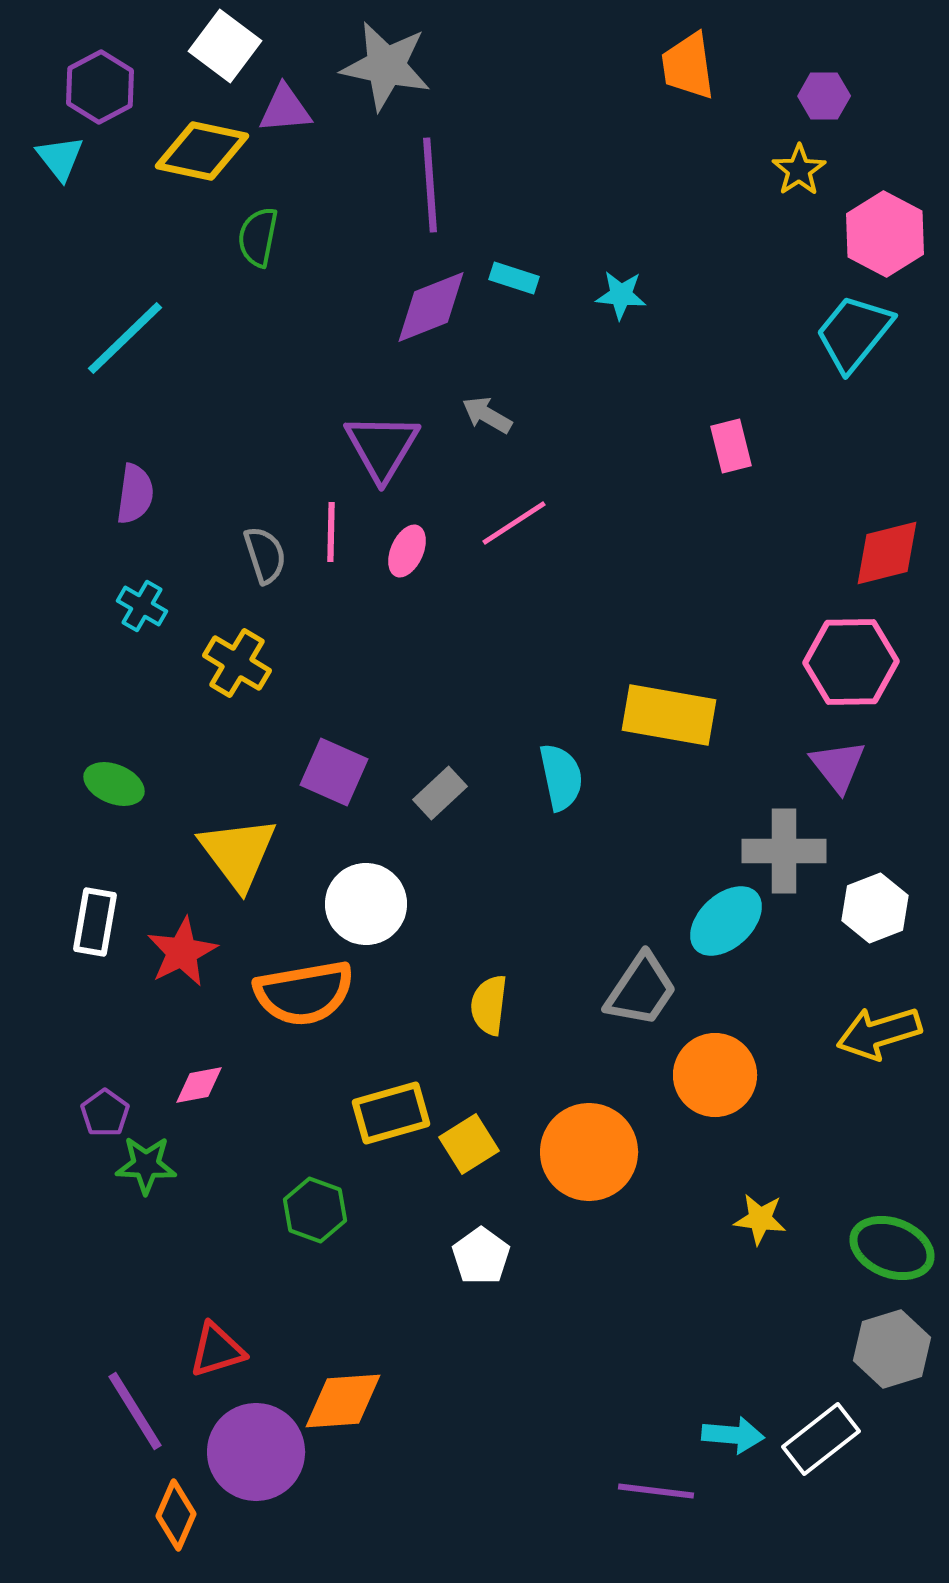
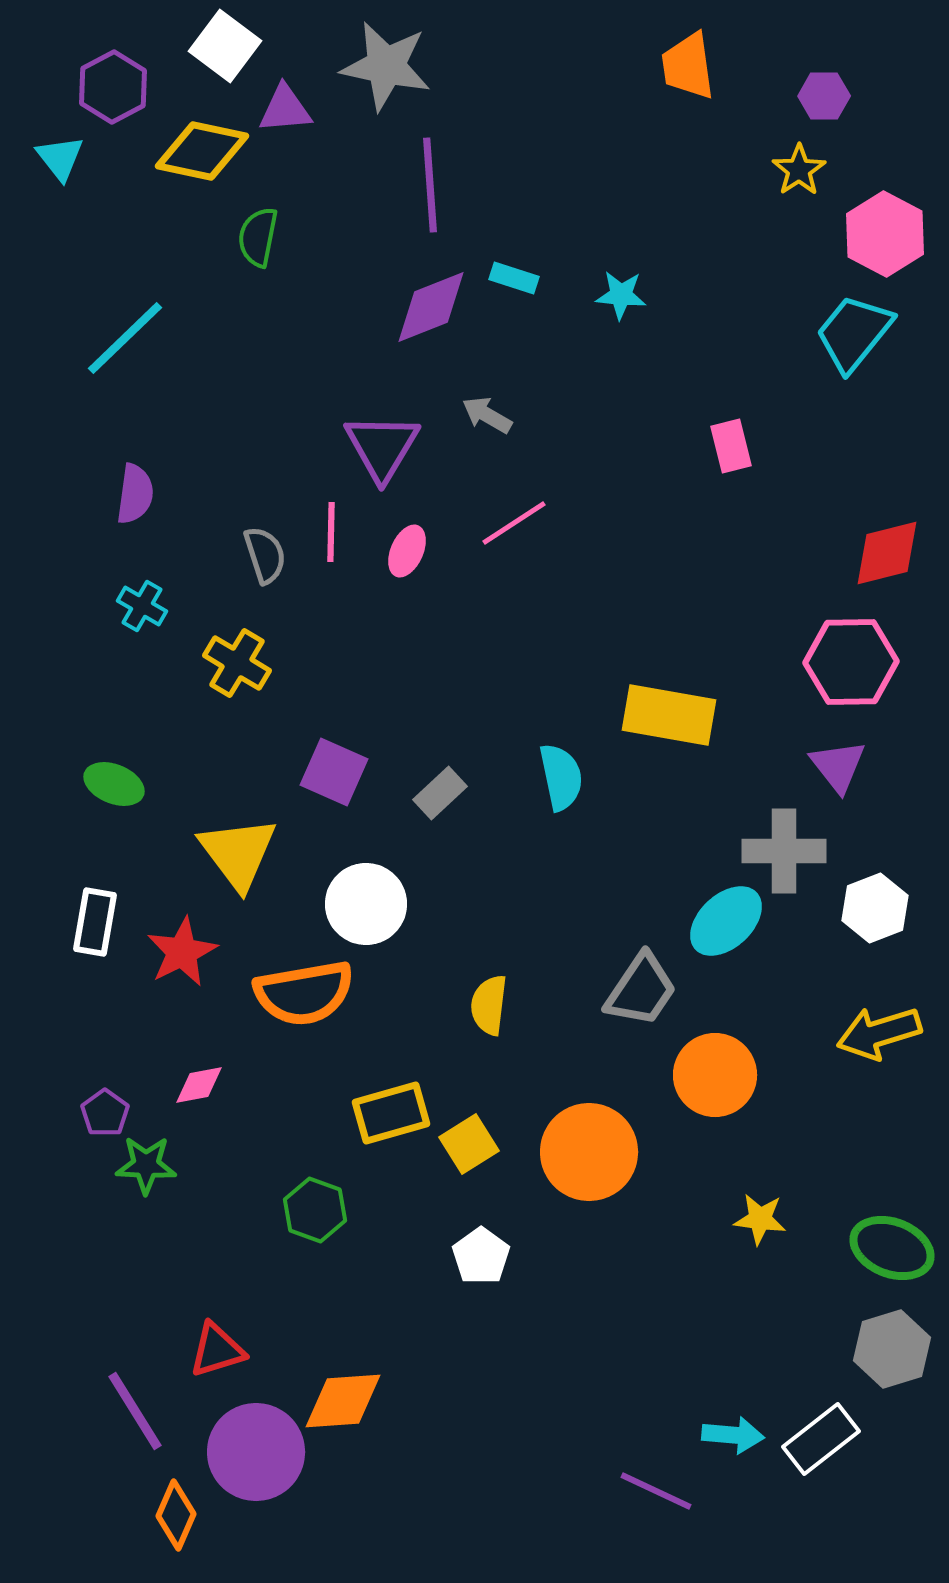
purple hexagon at (100, 87): moved 13 px right
purple line at (656, 1491): rotated 18 degrees clockwise
